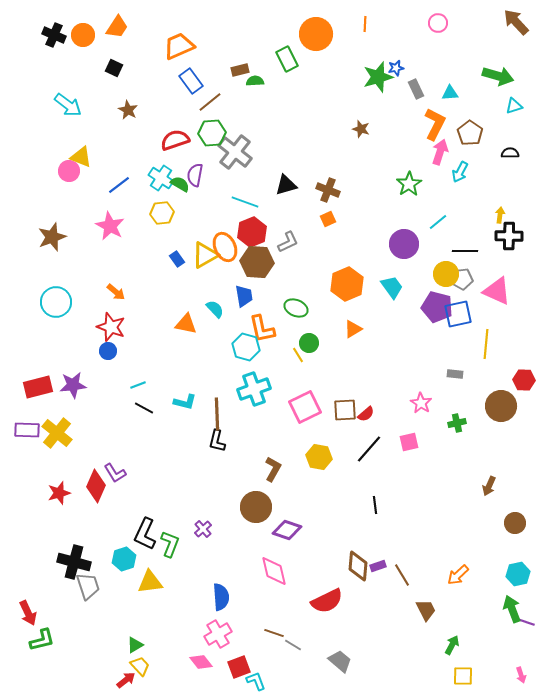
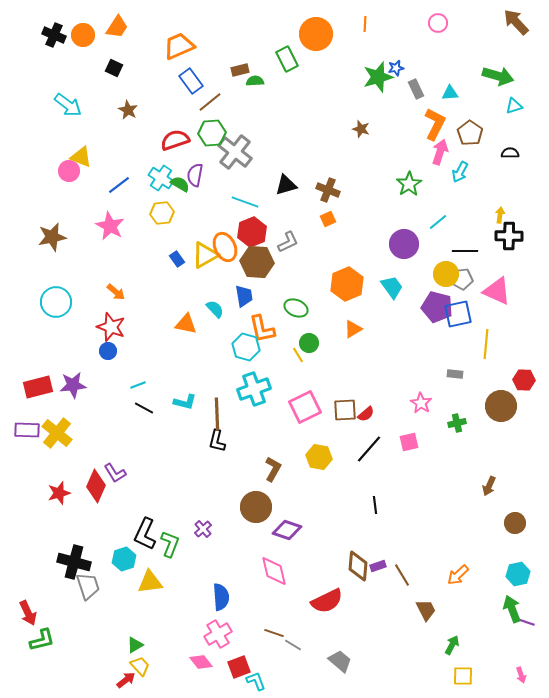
brown star at (52, 237): rotated 8 degrees clockwise
